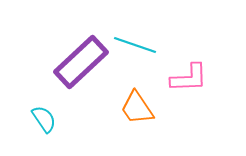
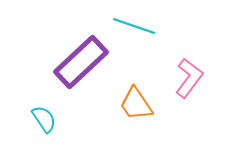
cyan line: moved 1 px left, 19 px up
pink L-shape: rotated 51 degrees counterclockwise
orange trapezoid: moved 1 px left, 4 px up
